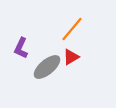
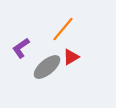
orange line: moved 9 px left
purple L-shape: rotated 30 degrees clockwise
